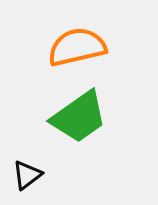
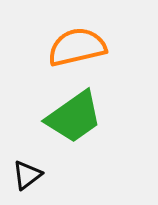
green trapezoid: moved 5 px left
